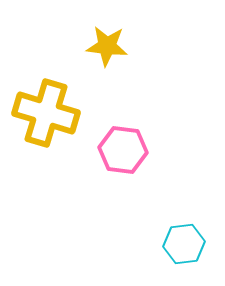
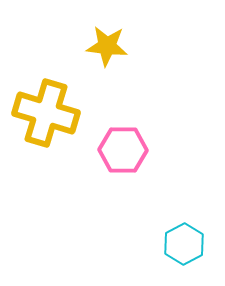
pink hexagon: rotated 6 degrees counterclockwise
cyan hexagon: rotated 21 degrees counterclockwise
